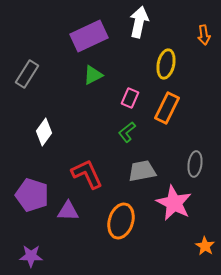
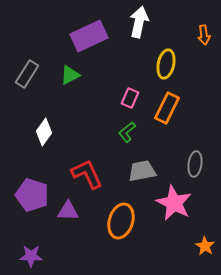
green triangle: moved 23 px left
